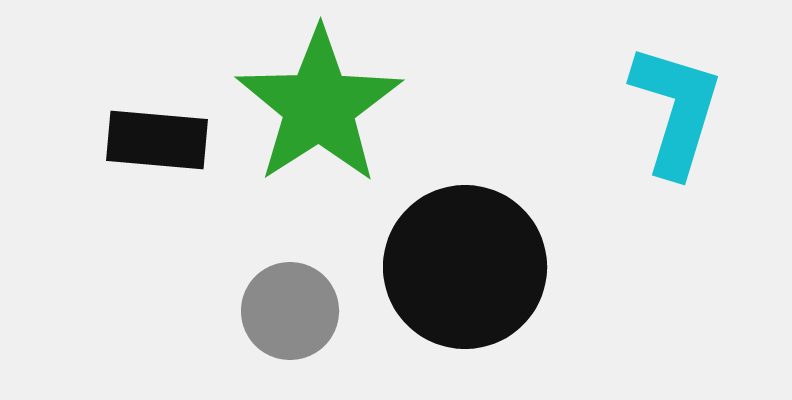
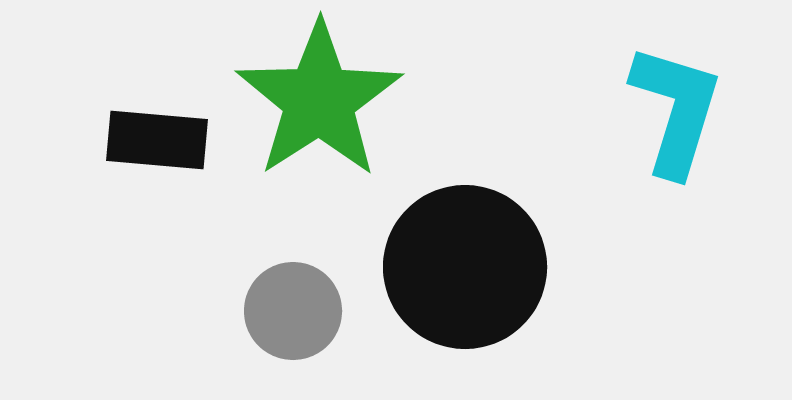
green star: moved 6 px up
gray circle: moved 3 px right
